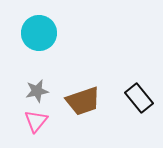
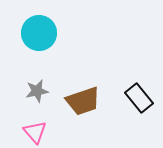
pink triangle: moved 1 px left, 11 px down; rotated 20 degrees counterclockwise
